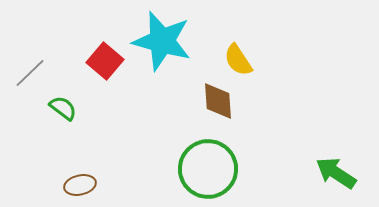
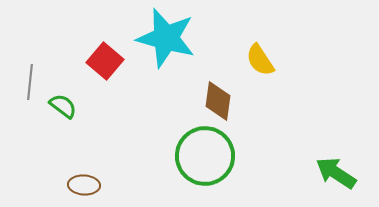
cyan star: moved 4 px right, 3 px up
yellow semicircle: moved 22 px right
gray line: moved 9 px down; rotated 40 degrees counterclockwise
brown diamond: rotated 12 degrees clockwise
green semicircle: moved 2 px up
green circle: moved 3 px left, 13 px up
brown ellipse: moved 4 px right; rotated 16 degrees clockwise
